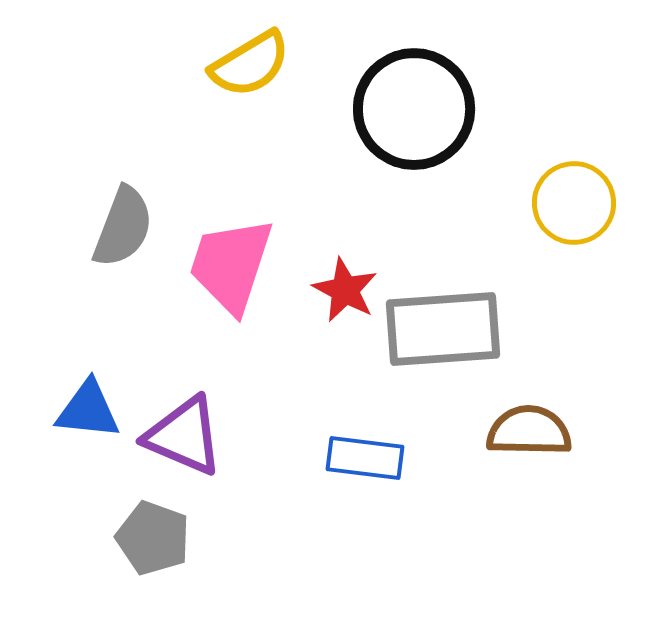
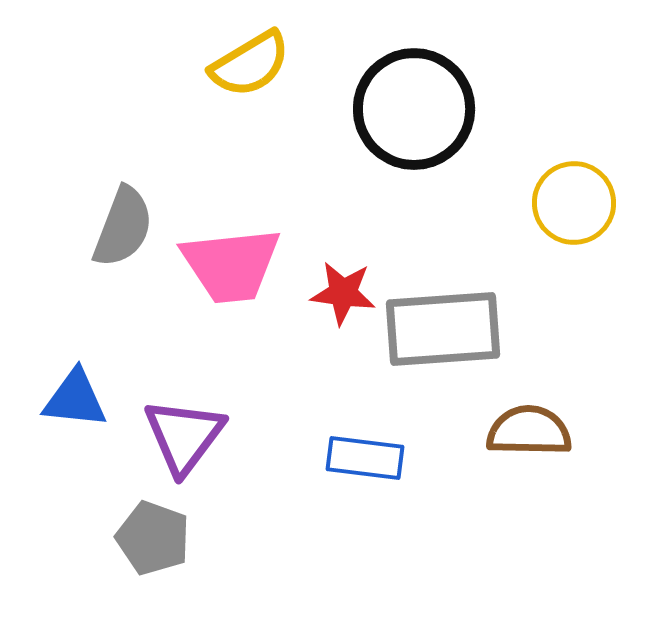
pink trapezoid: rotated 114 degrees counterclockwise
red star: moved 2 px left, 3 px down; rotated 20 degrees counterclockwise
blue triangle: moved 13 px left, 11 px up
purple triangle: rotated 44 degrees clockwise
